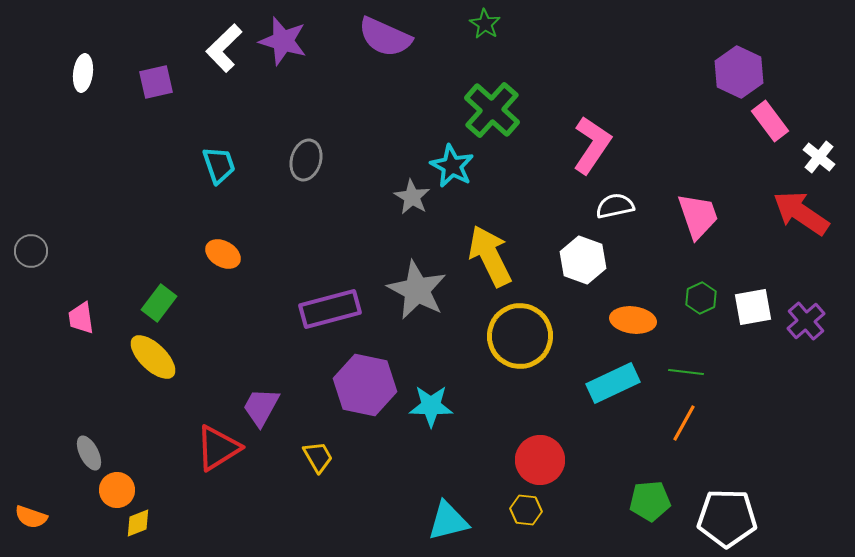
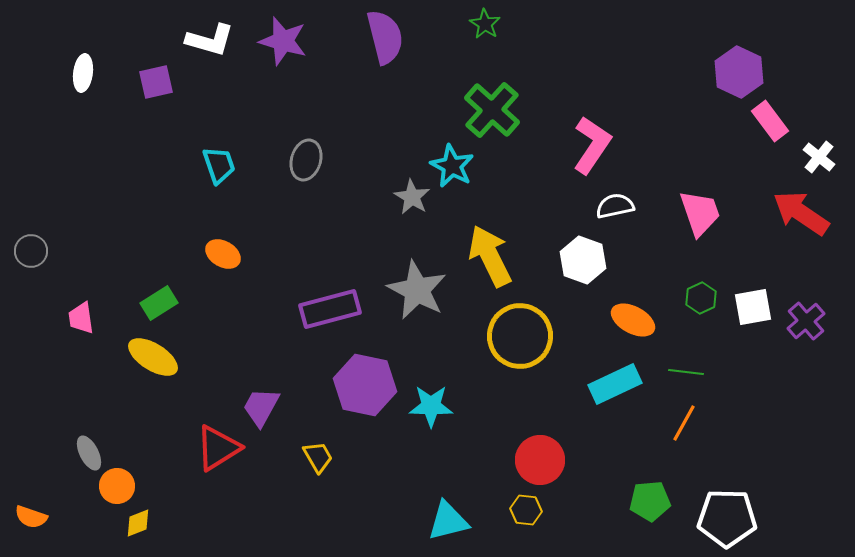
purple semicircle at (385, 37): rotated 128 degrees counterclockwise
white L-shape at (224, 48): moved 14 px left, 8 px up; rotated 120 degrees counterclockwise
pink trapezoid at (698, 216): moved 2 px right, 3 px up
green rectangle at (159, 303): rotated 21 degrees clockwise
orange ellipse at (633, 320): rotated 21 degrees clockwise
yellow ellipse at (153, 357): rotated 12 degrees counterclockwise
cyan rectangle at (613, 383): moved 2 px right, 1 px down
orange circle at (117, 490): moved 4 px up
